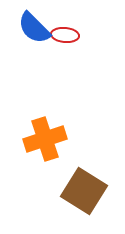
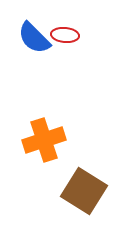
blue semicircle: moved 10 px down
orange cross: moved 1 px left, 1 px down
